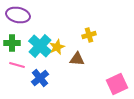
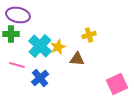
green cross: moved 1 px left, 9 px up
yellow star: moved 1 px right
